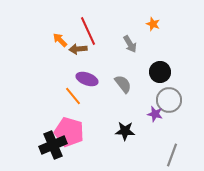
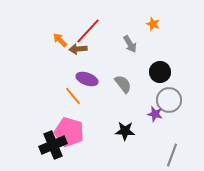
red line: rotated 68 degrees clockwise
